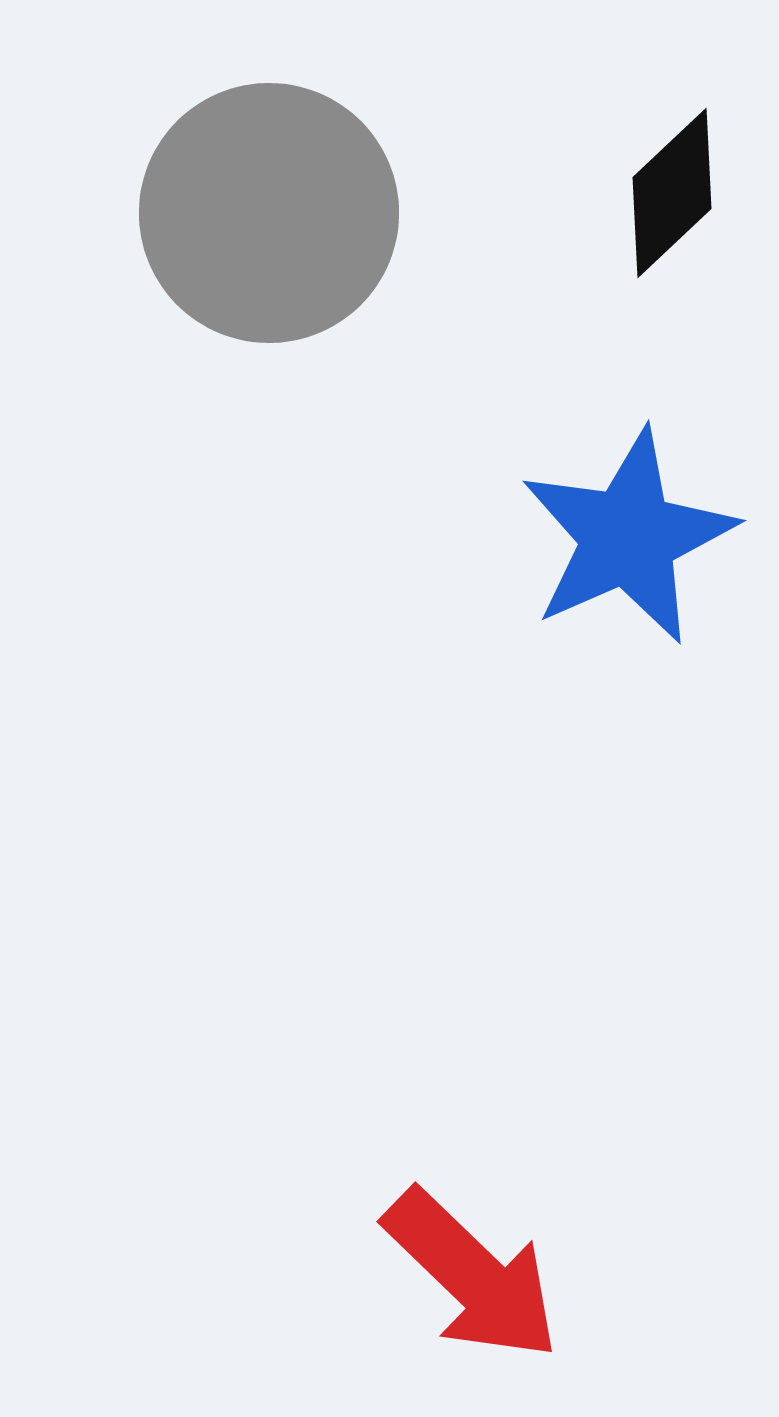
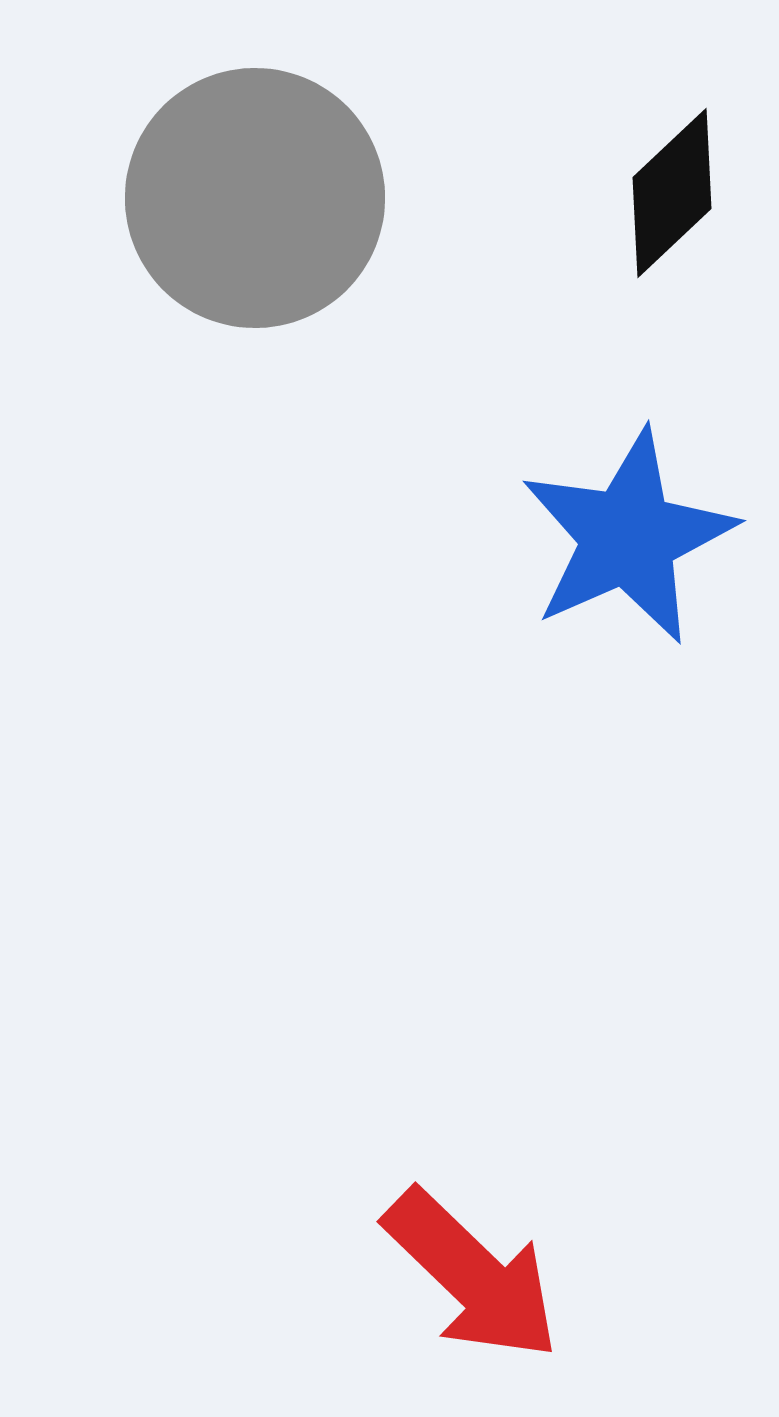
gray circle: moved 14 px left, 15 px up
